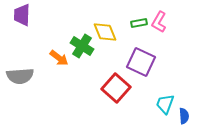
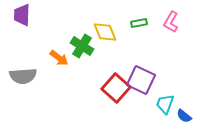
pink L-shape: moved 12 px right
purple square: moved 18 px down
gray semicircle: moved 3 px right
blue semicircle: rotated 133 degrees clockwise
